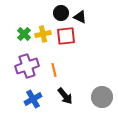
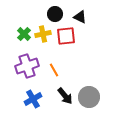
black circle: moved 6 px left, 1 px down
orange line: rotated 16 degrees counterclockwise
gray circle: moved 13 px left
